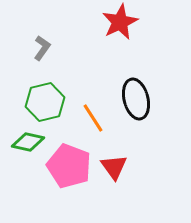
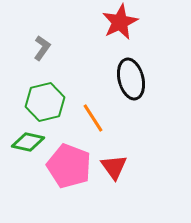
black ellipse: moved 5 px left, 20 px up
